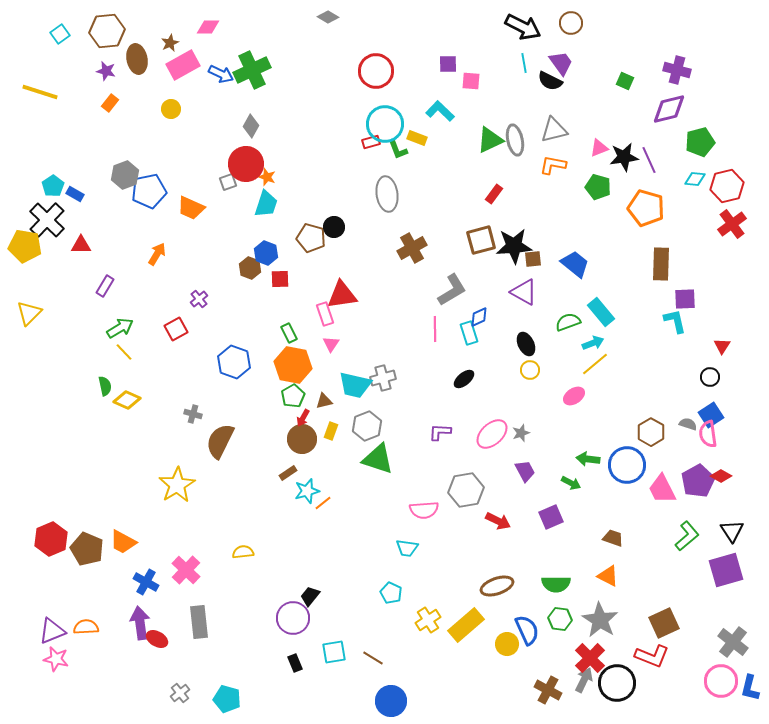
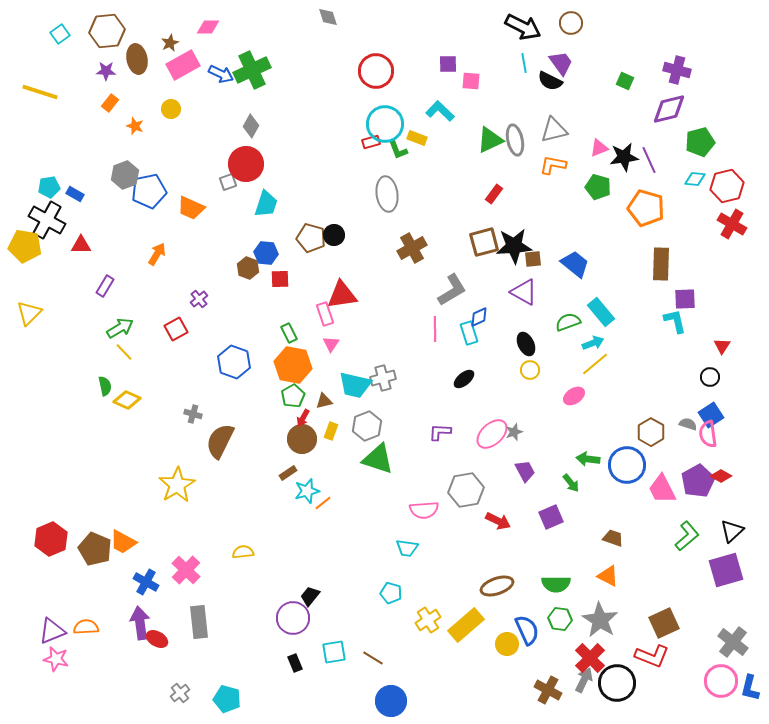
gray diamond at (328, 17): rotated 40 degrees clockwise
purple star at (106, 71): rotated 12 degrees counterclockwise
orange star at (267, 177): moved 132 px left, 51 px up
cyan pentagon at (53, 186): moved 4 px left, 1 px down; rotated 25 degrees clockwise
black cross at (47, 220): rotated 15 degrees counterclockwise
red cross at (732, 224): rotated 24 degrees counterclockwise
black circle at (334, 227): moved 8 px down
brown square at (481, 240): moved 3 px right, 2 px down
blue hexagon at (266, 253): rotated 15 degrees counterclockwise
brown hexagon at (250, 268): moved 2 px left
gray star at (521, 433): moved 7 px left, 1 px up
green arrow at (571, 483): rotated 24 degrees clockwise
black triangle at (732, 531): rotated 20 degrees clockwise
brown pentagon at (87, 549): moved 8 px right
cyan pentagon at (391, 593): rotated 10 degrees counterclockwise
